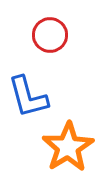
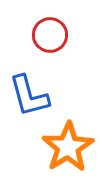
blue L-shape: moved 1 px right, 1 px up
